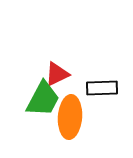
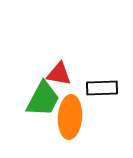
red triangle: moved 2 px right; rotated 36 degrees clockwise
